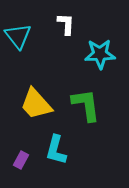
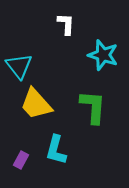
cyan triangle: moved 1 px right, 30 px down
cyan star: moved 3 px right, 1 px down; rotated 20 degrees clockwise
green L-shape: moved 7 px right, 2 px down; rotated 12 degrees clockwise
